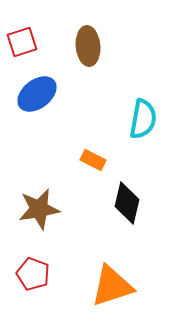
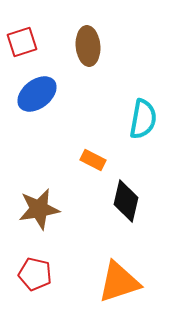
black diamond: moved 1 px left, 2 px up
red pentagon: moved 2 px right; rotated 8 degrees counterclockwise
orange triangle: moved 7 px right, 4 px up
